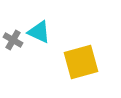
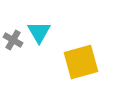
cyan triangle: rotated 35 degrees clockwise
